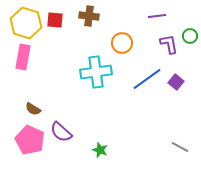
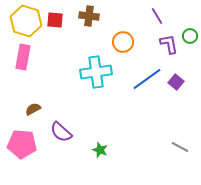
purple line: rotated 66 degrees clockwise
yellow hexagon: moved 2 px up
orange circle: moved 1 px right, 1 px up
brown semicircle: rotated 119 degrees clockwise
pink pentagon: moved 8 px left, 4 px down; rotated 20 degrees counterclockwise
